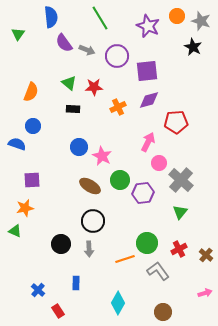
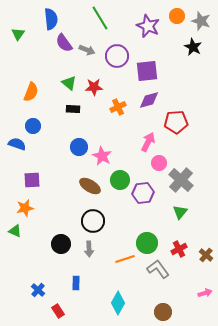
blue semicircle at (51, 17): moved 2 px down
gray L-shape at (158, 271): moved 2 px up
